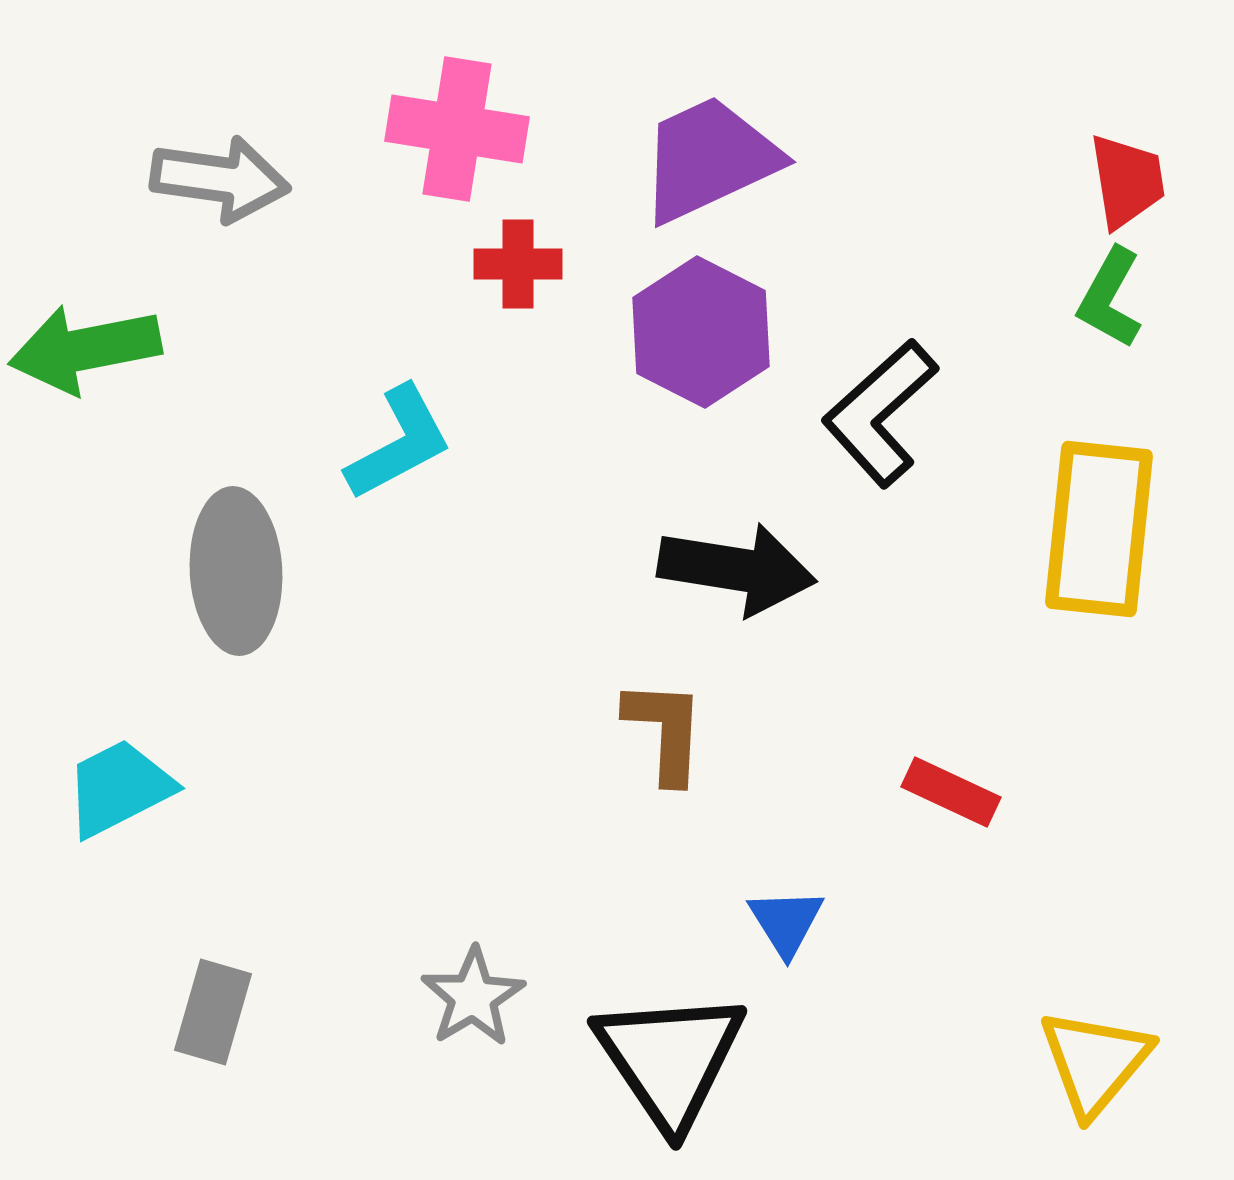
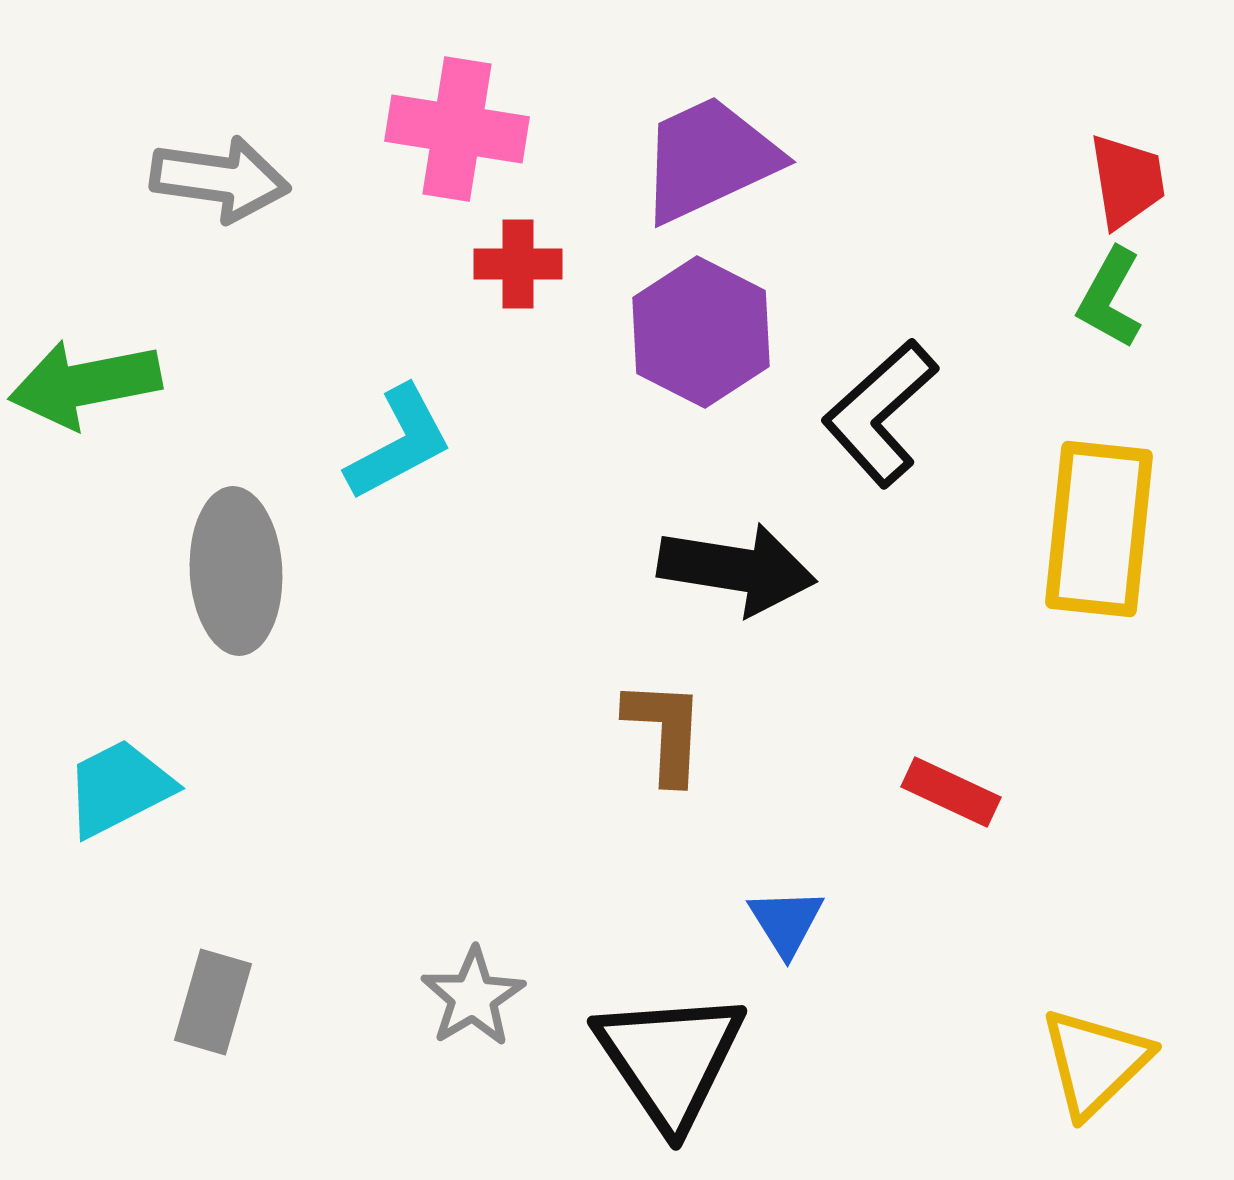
green arrow: moved 35 px down
gray rectangle: moved 10 px up
yellow triangle: rotated 6 degrees clockwise
